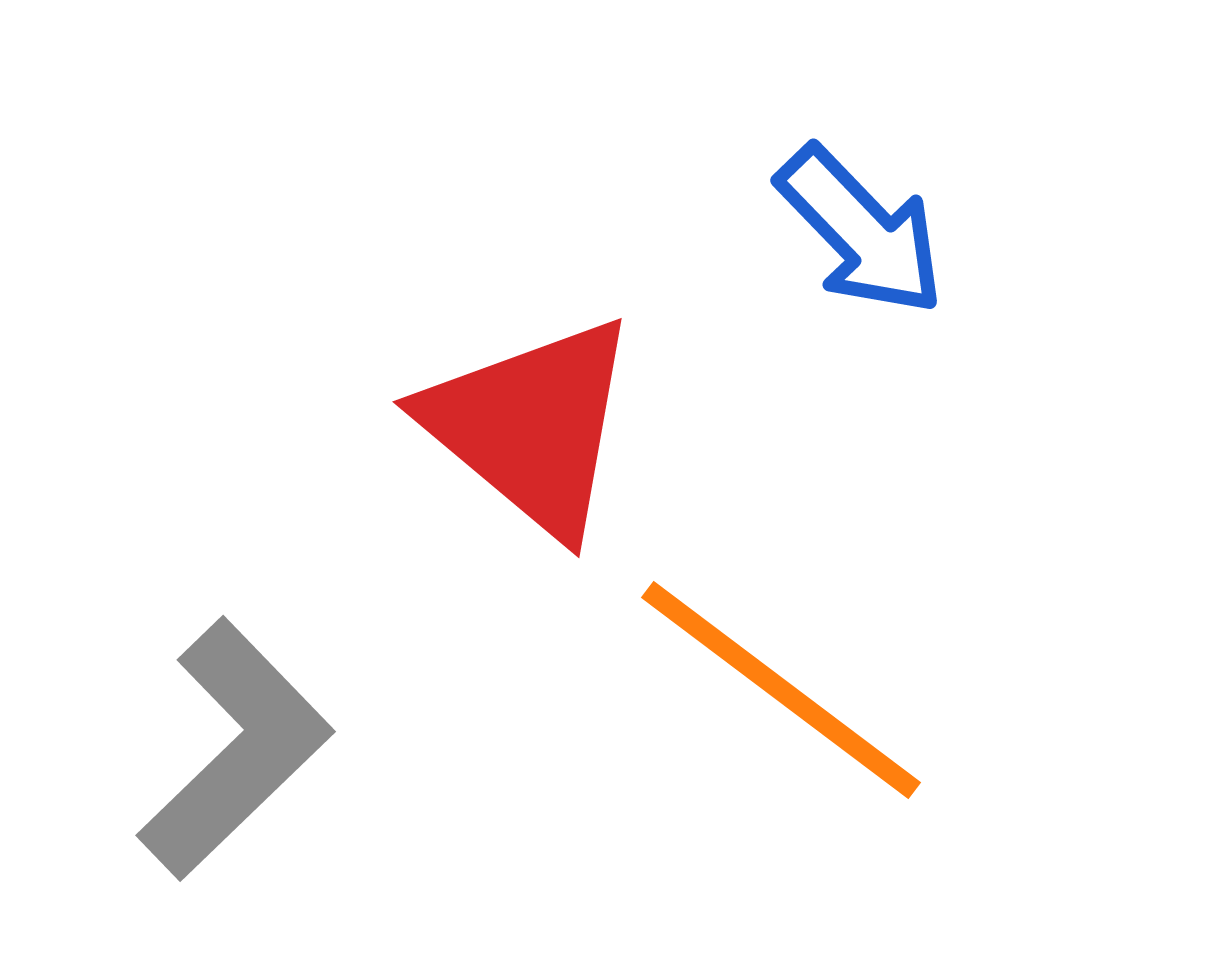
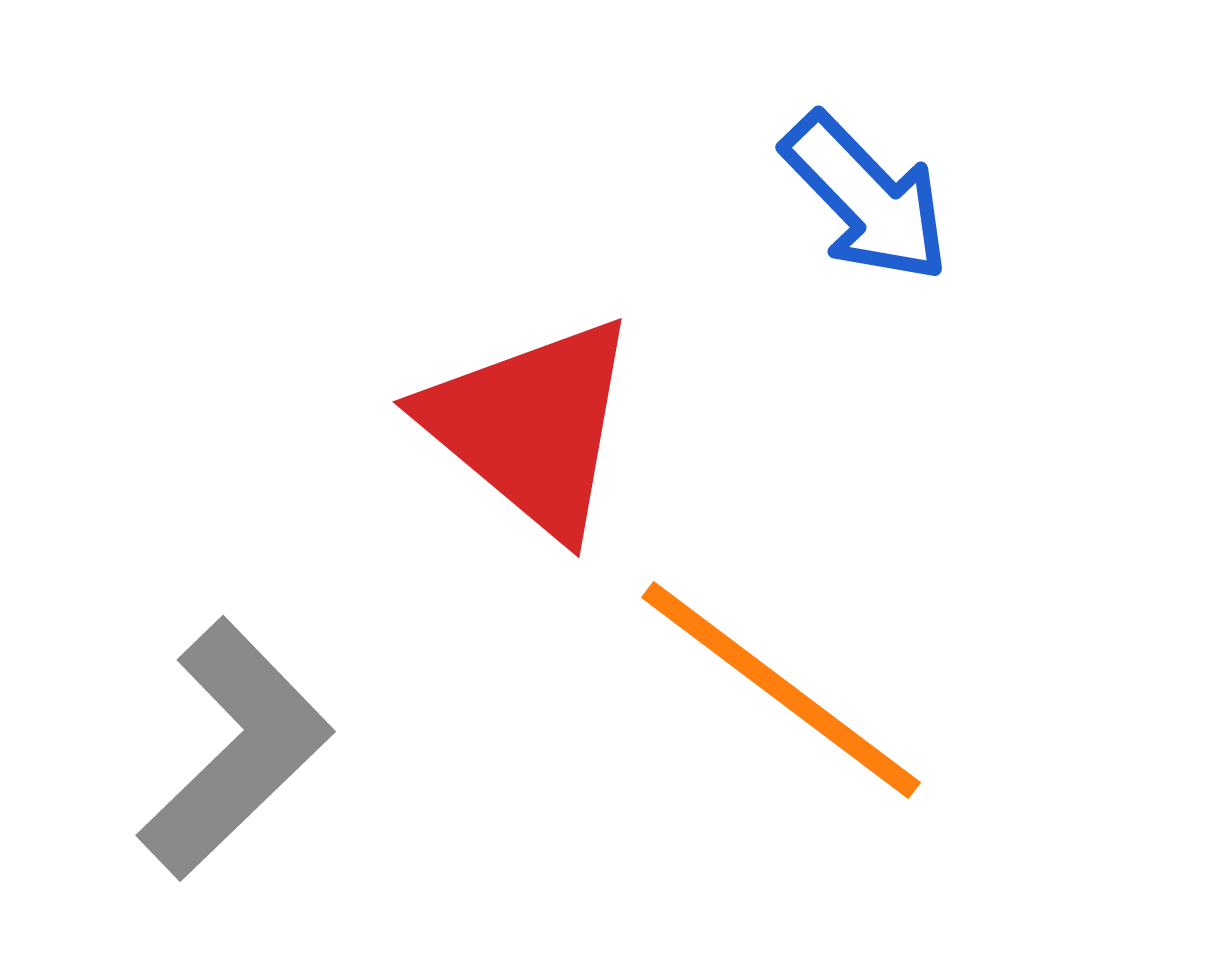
blue arrow: moved 5 px right, 33 px up
